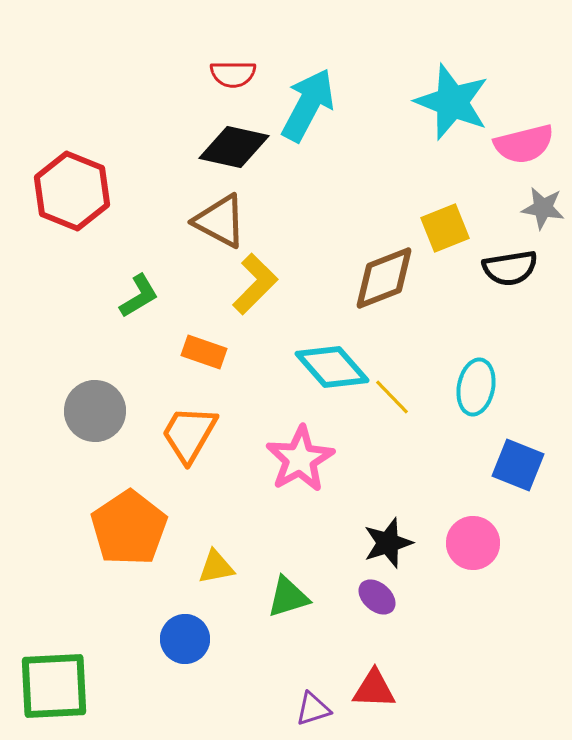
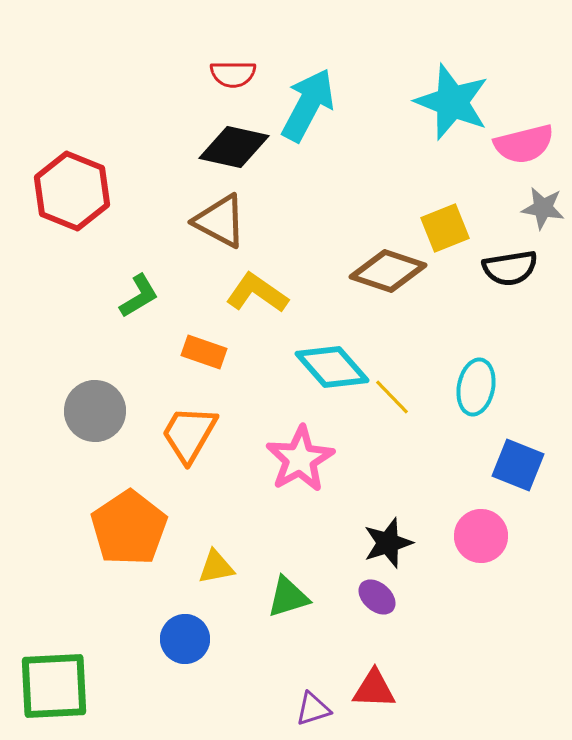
brown diamond: moved 4 px right, 7 px up; rotated 40 degrees clockwise
yellow L-shape: moved 2 px right, 9 px down; rotated 100 degrees counterclockwise
pink circle: moved 8 px right, 7 px up
